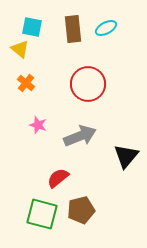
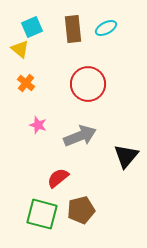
cyan square: rotated 35 degrees counterclockwise
